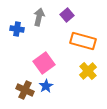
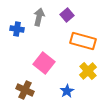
pink square: rotated 15 degrees counterclockwise
blue star: moved 21 px right, 5 px down
